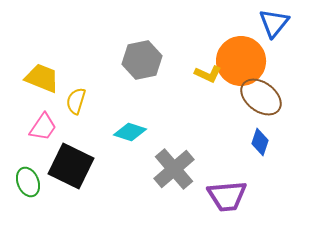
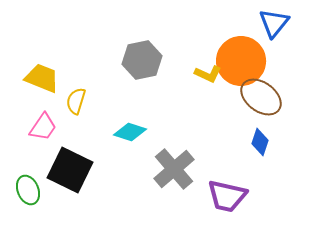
black square: moved 1 px left, 4 px down
green ellipse: moved 8 px down
purple trapezoid: rotated 18 degrees clockwise
